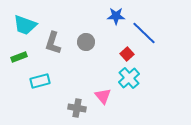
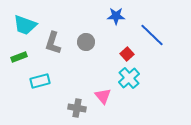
blue line: moved 8 px right, 2 px down
